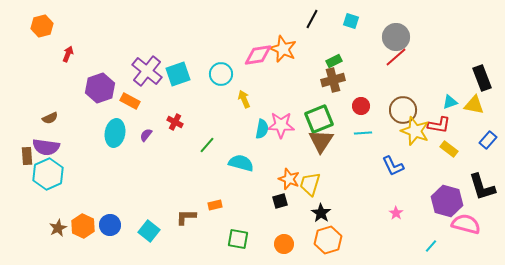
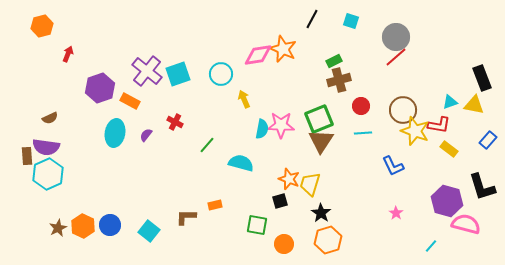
brown cross at (333, 80): moved 6 px right
green square at (238, 239): moved 19 px right, 14 px up
